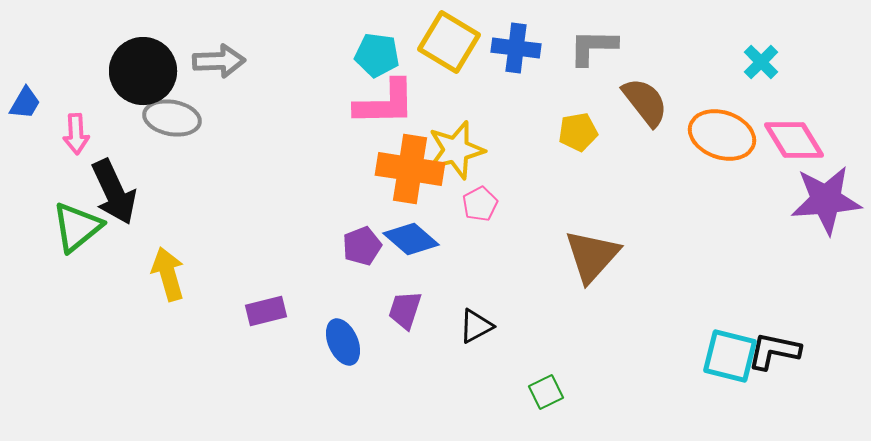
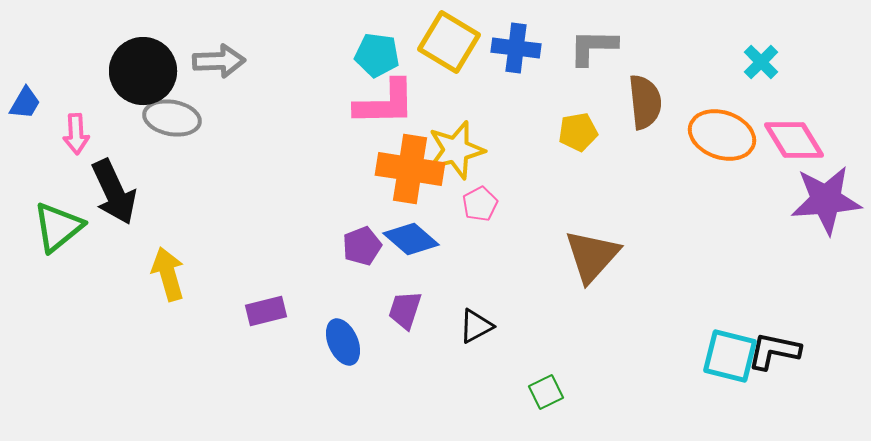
brown semicircle: rotated 32 degrees clockwise
green triangle: moved 19 px left
